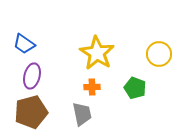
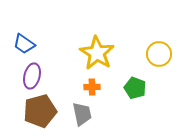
brown pentagon: moved 9 px right, 1 px up
